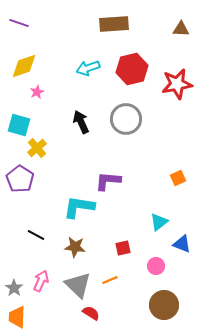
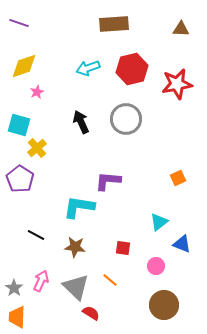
red square: rotated 21 degrees clockwise
orange line: rotated 63 degrees clockwise
gray triangle: moved 2 px left, 2 px down
